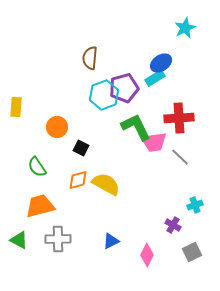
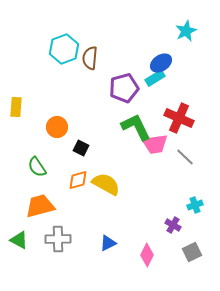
cyan star: moved 1 px right, 3 px down
cyan hexagon: moved 40 px left, 46 px up
red cross: rotated 28 degrees clockwise
pink trapezoid: moved 1 px right, 2 px down
gray line: moved 5 px right
blue triangle: moved 3 px left, 2 px down
